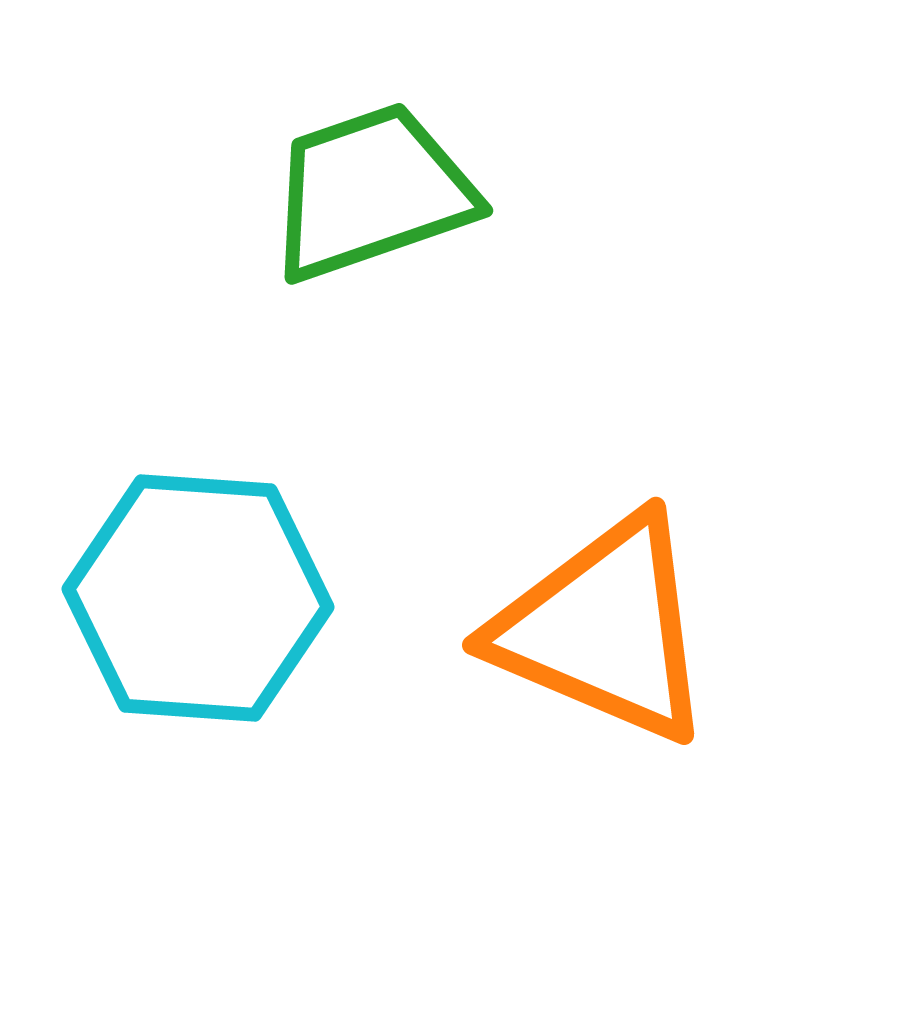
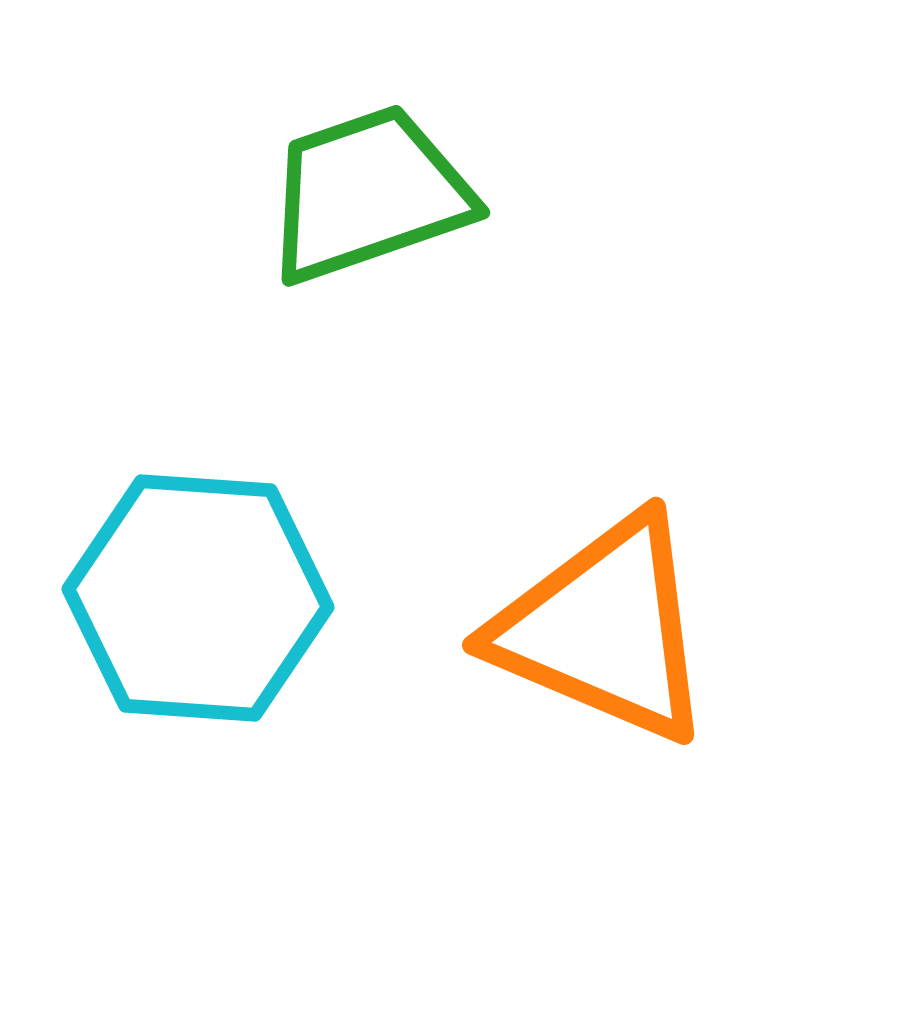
green trapezoid: moved 3 px left, 2 px down
